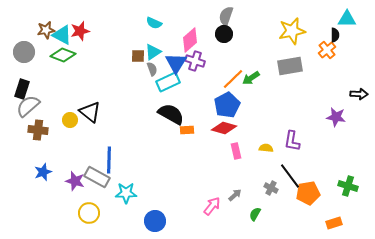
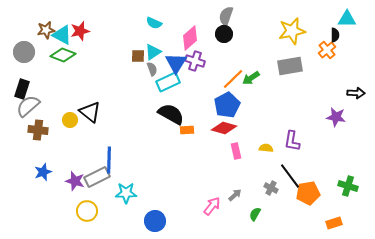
pink diamond at (190, 40): moved 2 px up
black arrow at (359, 94): moved 3 px left, 1 px up
gray rectangle at (97, 177): rotated 55 degrees counterclockwise
yellow circle at (89, 213): moved 2 px left, 2 px up
